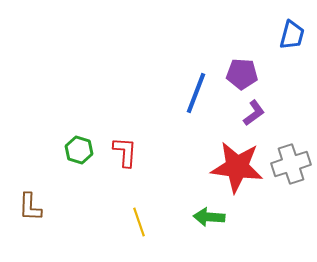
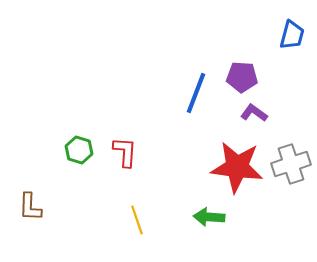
purple pentagon: moved 3 px down
purple L-shape: rotated 108 degrees counterclockwise
yellow line: moved 2 px left, 2 px up
